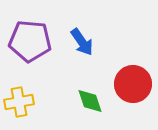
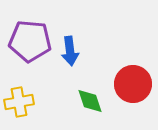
blue arrow: moved 12 px left, 9 px down; rotated 28 degrees clockwise
